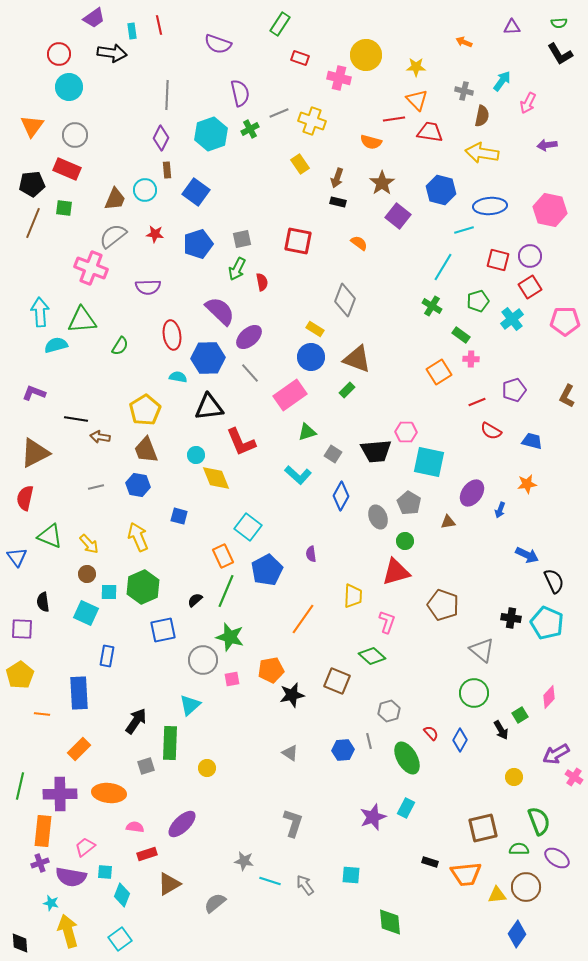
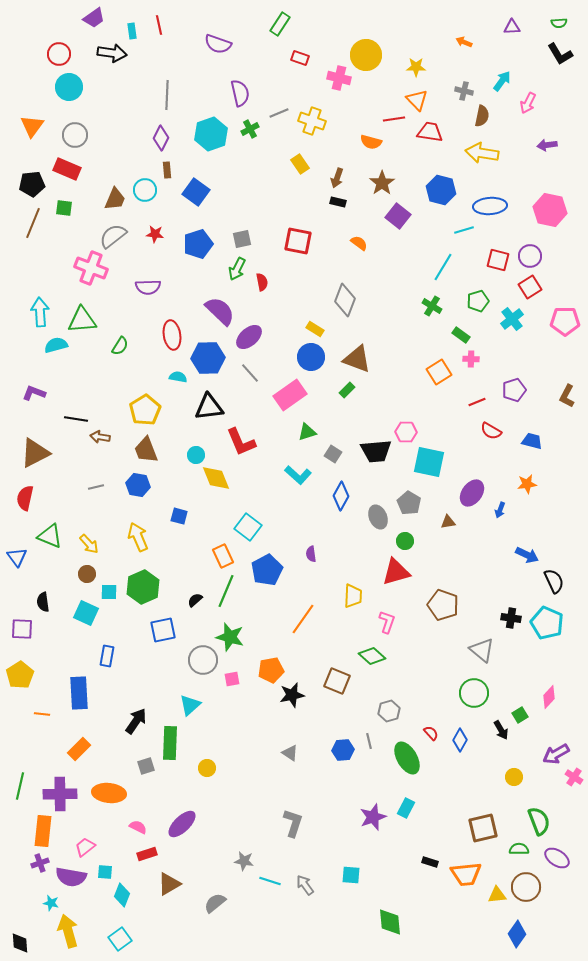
pink semicircle at (135, 827): moved 3 px right; rotated 18 degrees clockwise
